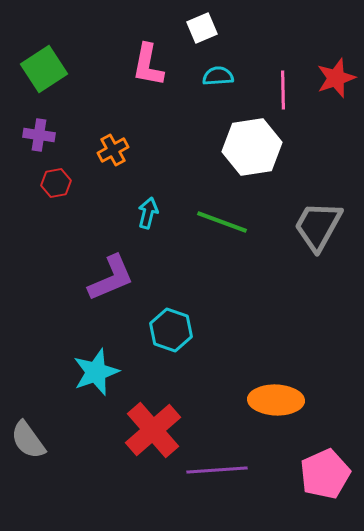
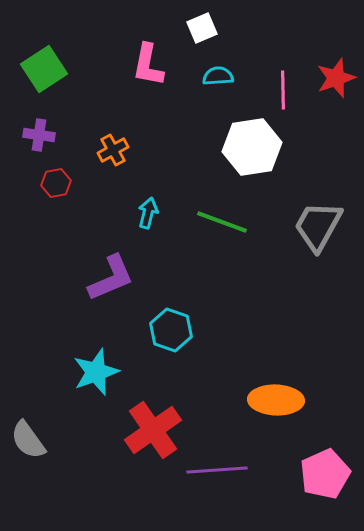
red cross: rotated 6 degrees clockwise
